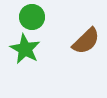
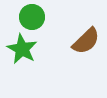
green star: moved 3 px left
